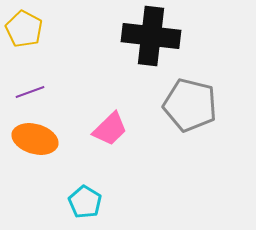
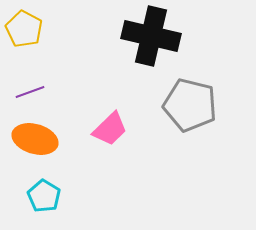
black cross: rotated 6 degrees clockwise
cyan pentagon: moved 41 px left, 6 px up
